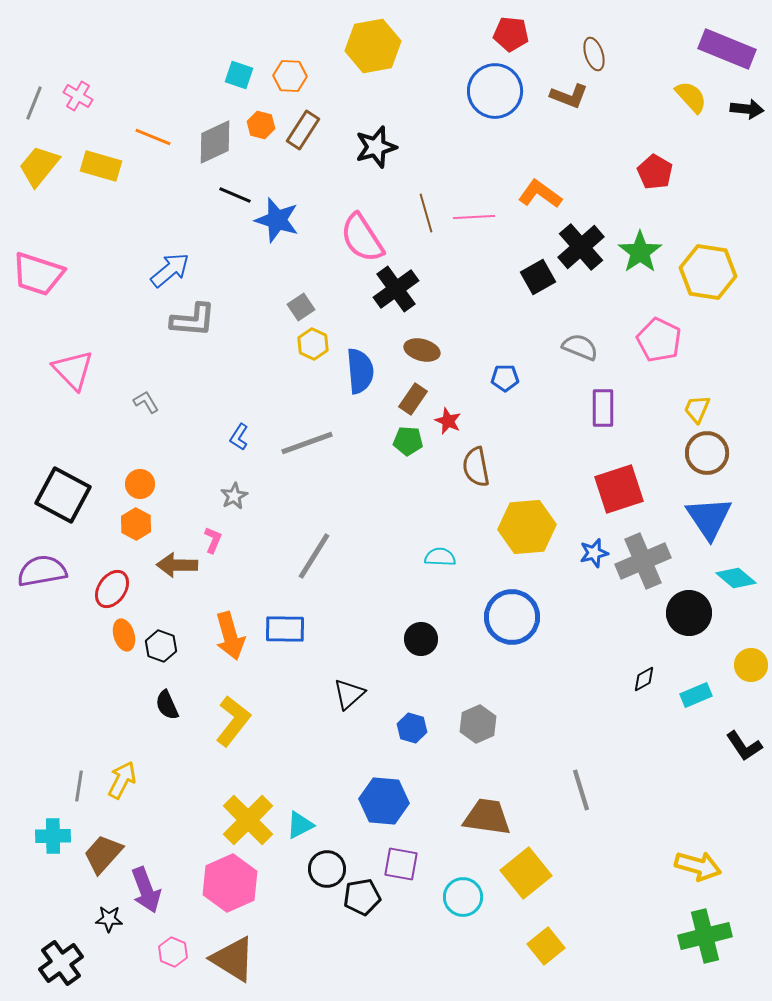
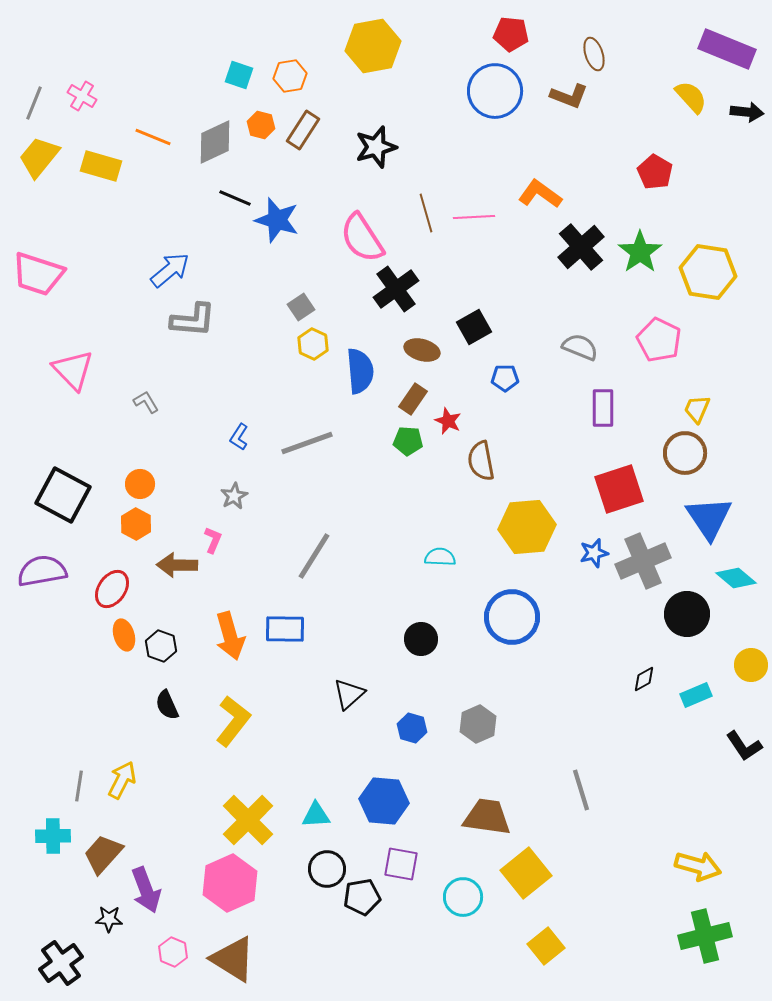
orange hexagon at (290, 76): rotated 12 degrees counterclockwise
pink cross at (78, 96): moved 4 px right
black arrow at (747, 109): moved 3 px down
yellow trapezoid at (39, 166): moved 9 px up
black line at (235, 195): moved 3 px down
black square at (538, 277): moved 64 px left, 50 px down
brown circle at (707, 453): moved 22 px left
brown semicircle at (476, 467): moved 5 px right, 6 px up
black circle at (689, 613): moved 2 px left, 1 px down
cyan triangle at (300, 825): moved 16 px right, 10 px up; rotated 24 degrees clockwise
